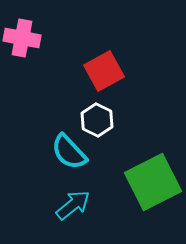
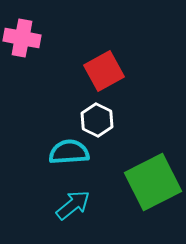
cyan semicircle: rotated 129 degrees clockwise
